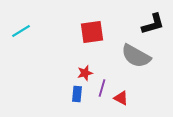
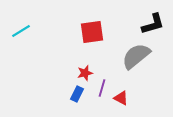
gray semicircle: rotated 112 degrees clockwise
blue rectangle: rotated 21 degrees clockwise
